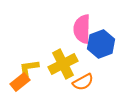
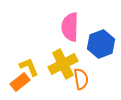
pink semicircle: moved 12 px left, 2 px up
yellow L-shape: moved 1 px up; rotated 75 degrees clockwise
orange semicircle: moved 2 px left, 3 px up; rotated 70 degrees counterclockwise
